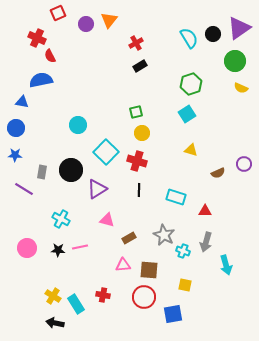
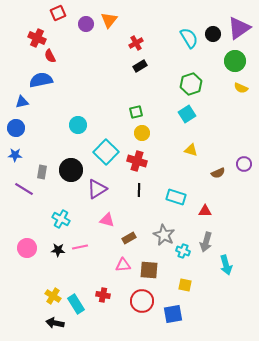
blue triangle at (22, 102): rotated 24 degrees counterclockwise
red circle at (144, 297): moved 2 px left, 4 px down
